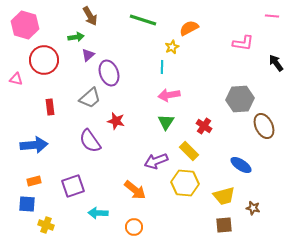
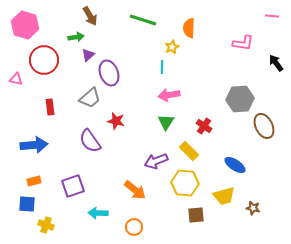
orange semicircle: rotated 60 degrees counterclockwise
blue ellipse: moved 6 px left
brown square: moved 28 px left, 10 px up
